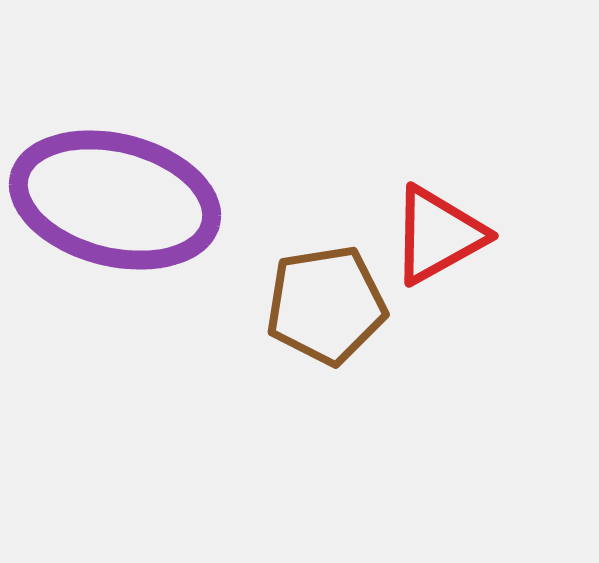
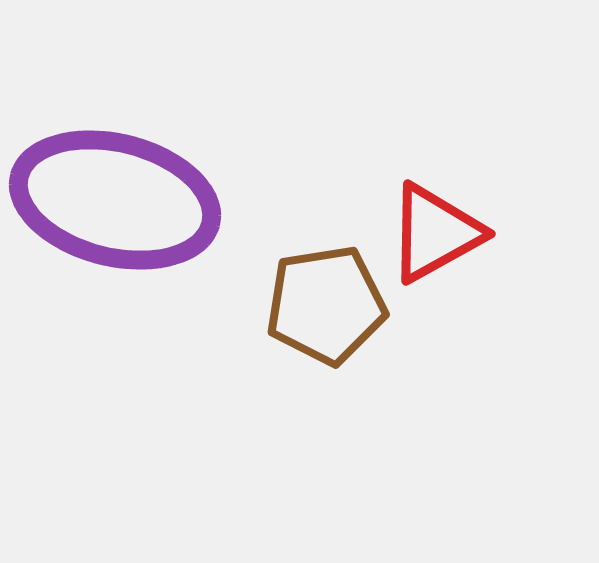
red triangle: moved 3 px left, 2 px up
